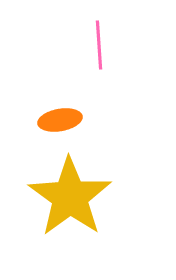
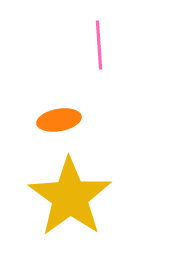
orange ellipse: moved 1 px left
